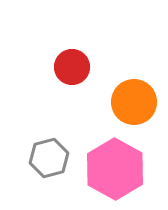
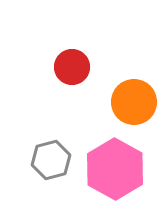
gray hexagon: moved 2 px right, 2 px down
